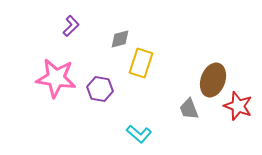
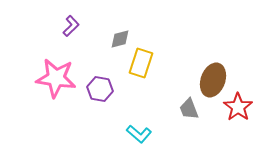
red star: moved 1 px down; rotated 16 degrees clockwise
